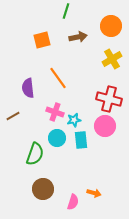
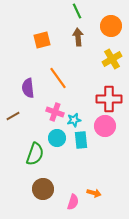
green line: moved 11 px right; rotated 42 degrees counterclockwise
brown arrow: rotated 84 degrees counterclockwise
red cross: rotated 15 degrees counterclockwise
